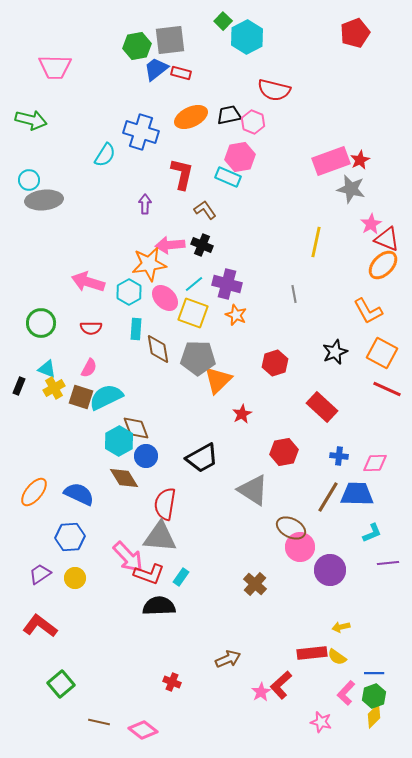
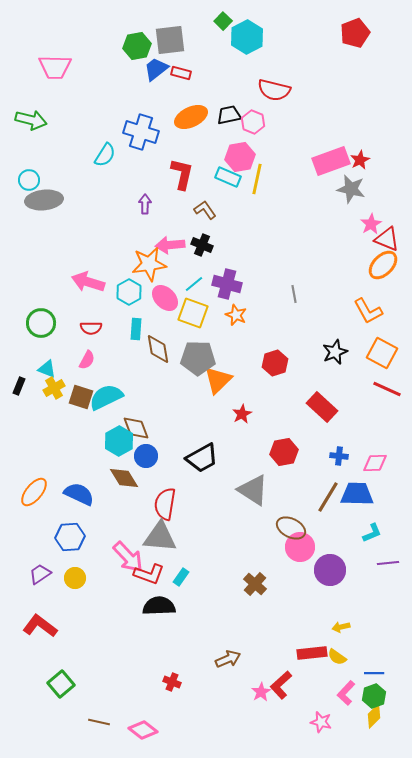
yellow line at (316, 242): moved 59 px left, 63 px up
pink semicircle at (89, 368): moved 2 px left, 8 px up
